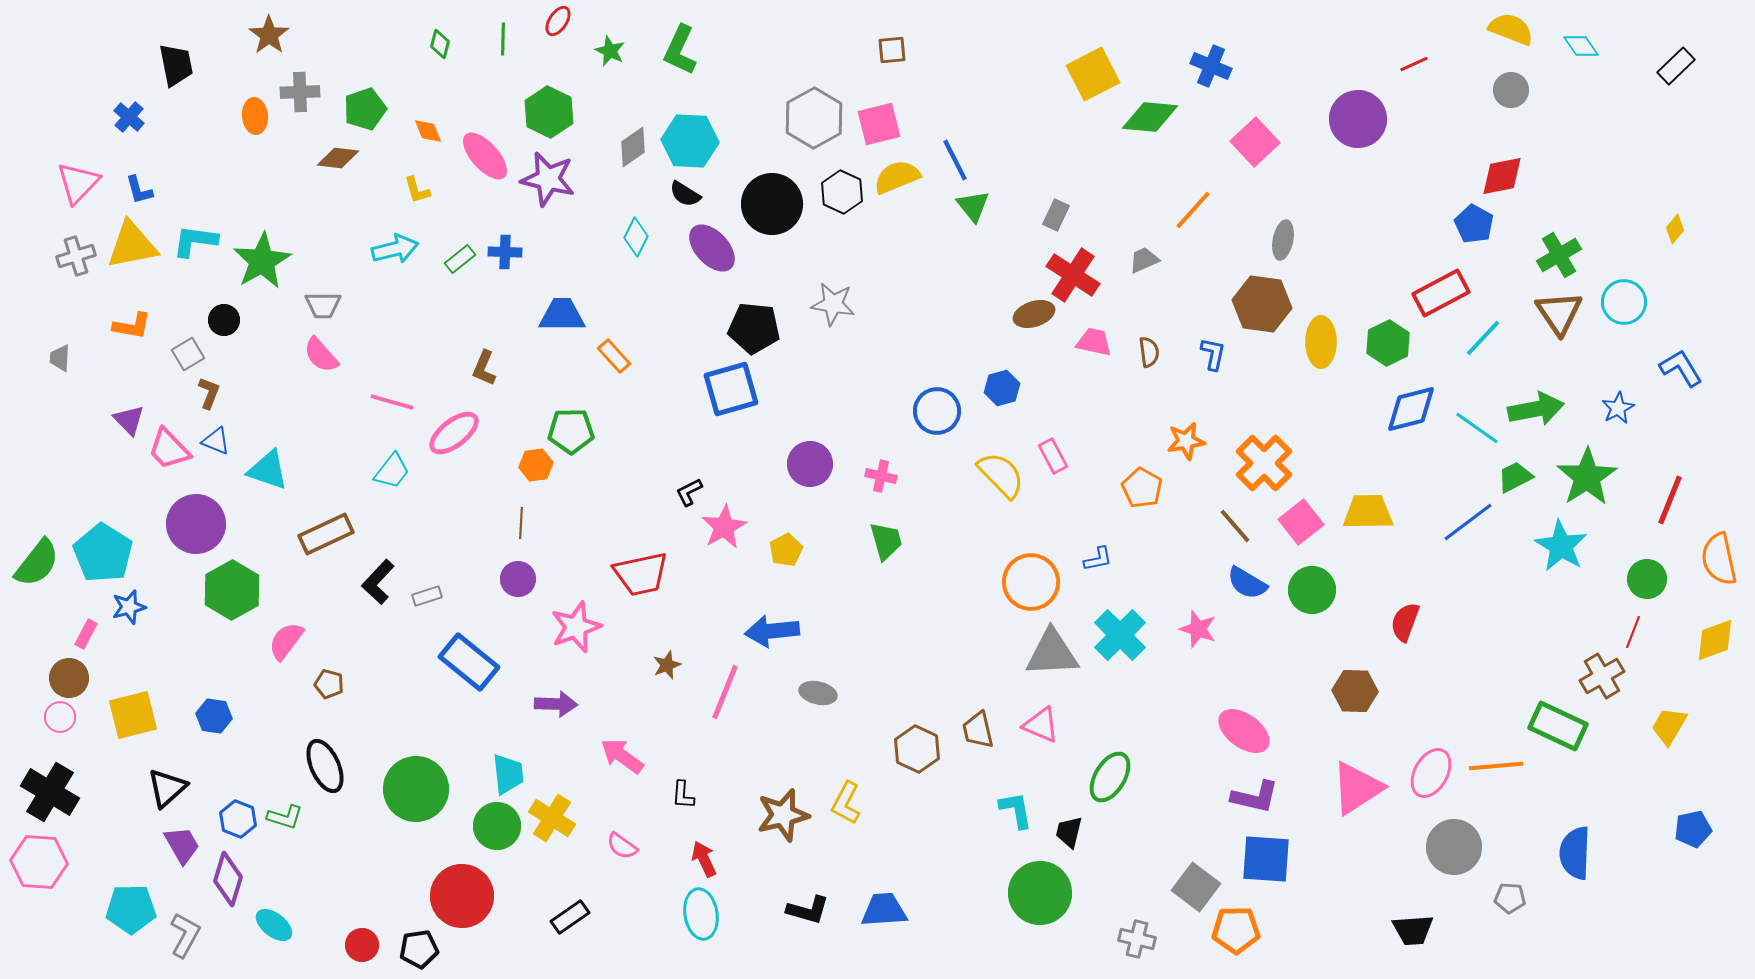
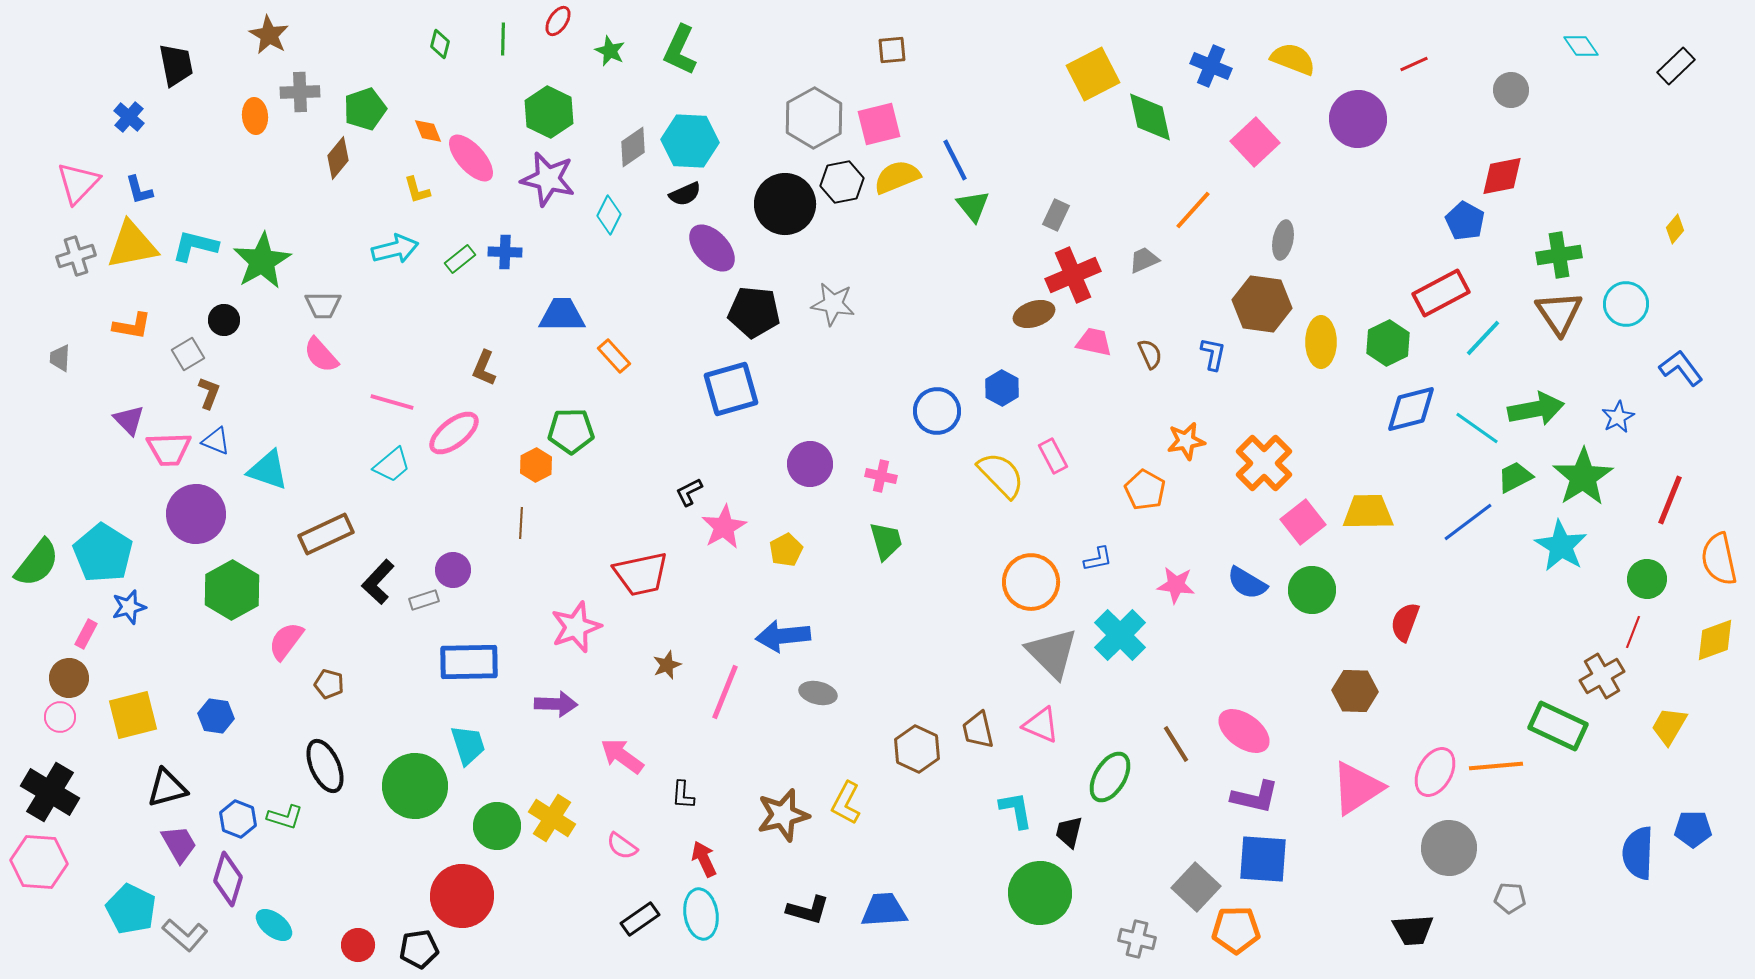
yellow semicircle at (1511, 29): moved 218 px left, 30 px down
brown star at (269, 35): rotated 6 degrees counterclockwise
green diamond at (1150, 117): rotated 72 degrees clockwise
pink ellipse at (485, 156): moved 14 px left, 2 px down
brown diamond at (338, 158): rotated 57 degrees counterclockwise
black hexagon at (842, 192): moved 10 px up; rotated 24 degrees clockwise
black semicircle at (685, 194): rotated 56 degrees counterclockwise
black circle at (772, 204): moved 13 px right
blue pentagon at (1474, 224): moved 9 px left, 3 px up
cyan diamond at (636, 237): moved 27 px left, 22 px up
cyan L-shape at (195, 241): moved 5 px down; rotated 6 degrees clockwise
green cross at (1559, 255): rotated 21 degrees clockwise
red cross at (1073, 275): rotated 34 degrees clockwise
cyan circle at (1624, 302): moved 2 px right, 2 px down
black pentagon at (754, 328): moved 16 px up
brown semicircle at (1149, 352): moved 1 px right, 2 px down; rotated 16 degrees counterclockwise
blue L-shape at (1681, 368): rotated 6 degrees counterclockwise
blue hexagon at (1002, 388): rotated 16 degrees counterclockwise
blue star at (1618, 408): moved 9 px down
pink trapezoid at (169, 449): rotated 48 degrees counterclockwise
orange hexagon at (536, 465): rotated 20 degrees counterclockwise
cyan trapezoid at (392, 471): moved 6 px up; rotated 12 degrees clockwise
green star at (1587, 477): moved 4 px left
orange pentagon at (1142, 488): moved 3 px right, 2 px down
pink square at (1301, 522): moved 2 px right
purple circle at (196, 524): moved 10 px up
brown line at (1235, 526): moved 59 px left, 218 px down; rotated 9 degrees clockwise
purple circle at (518, 579): moved 65 px left, 9 px up
gray rectangle at (427, 596): moved 3 px left, 4 px down
pink star at (1198, 629): moved 22 px left, 44 px up; rotated 12 degrees counterclockwise
blue arrow at (772, 631): moved 11 px right, 5 px down
gray triangle at (1052, 653): rotated 48 degrees clockwise
blue rectangle at (469, 662): rotated 40 degrees counterclockwise
blue hexagon at (214, 716): moved 2 px right
pink ellipse at (1431, 773): moved 4 px right, 1 px up
cyan trapezoid at (508, 774): moved 40 px left, 29 px up; rotated 12 degrees counterclockwise
black triangle at (167, 788): rotated 27 degrees clockwise
green circle at (416, 789): moved 1 px left, 3 px up
blue pentagon at (1693, 829): rotated 12 degrees clockwise
purple trapezoid at (182, 845): moved 3 px left, 1 px up
gray circle at (1454, 847): moved 5 px left, 1 px down
blue semicircle at (1575, 853): moved 63 px right
blue square at (1266, 859): moved 3 px left
gray square at (1196, 887): rotated 6 degrees clockwise
cyan pentagon at (131, 909): rotated 27 degrees clockwise
black rectangle at (570, 917): moved 70 px right, 2 px down
gray L-shape at (185, 935): rotated 102 degrees clockwise
red circle at (362, 945): moved 4 px left
